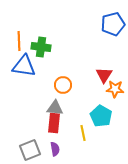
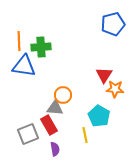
green cross: rotated 12 degrees counterclockwise
orange circle: moved 10 px down
cyan pentagon: moved 2 px left
red rectangle: moved 5 px left, 2 px down; rotated 36 degrees counterclockwise
yellow line: moved 2 px right, 2 px down
gray square: moved 2 px left, 16 px up
